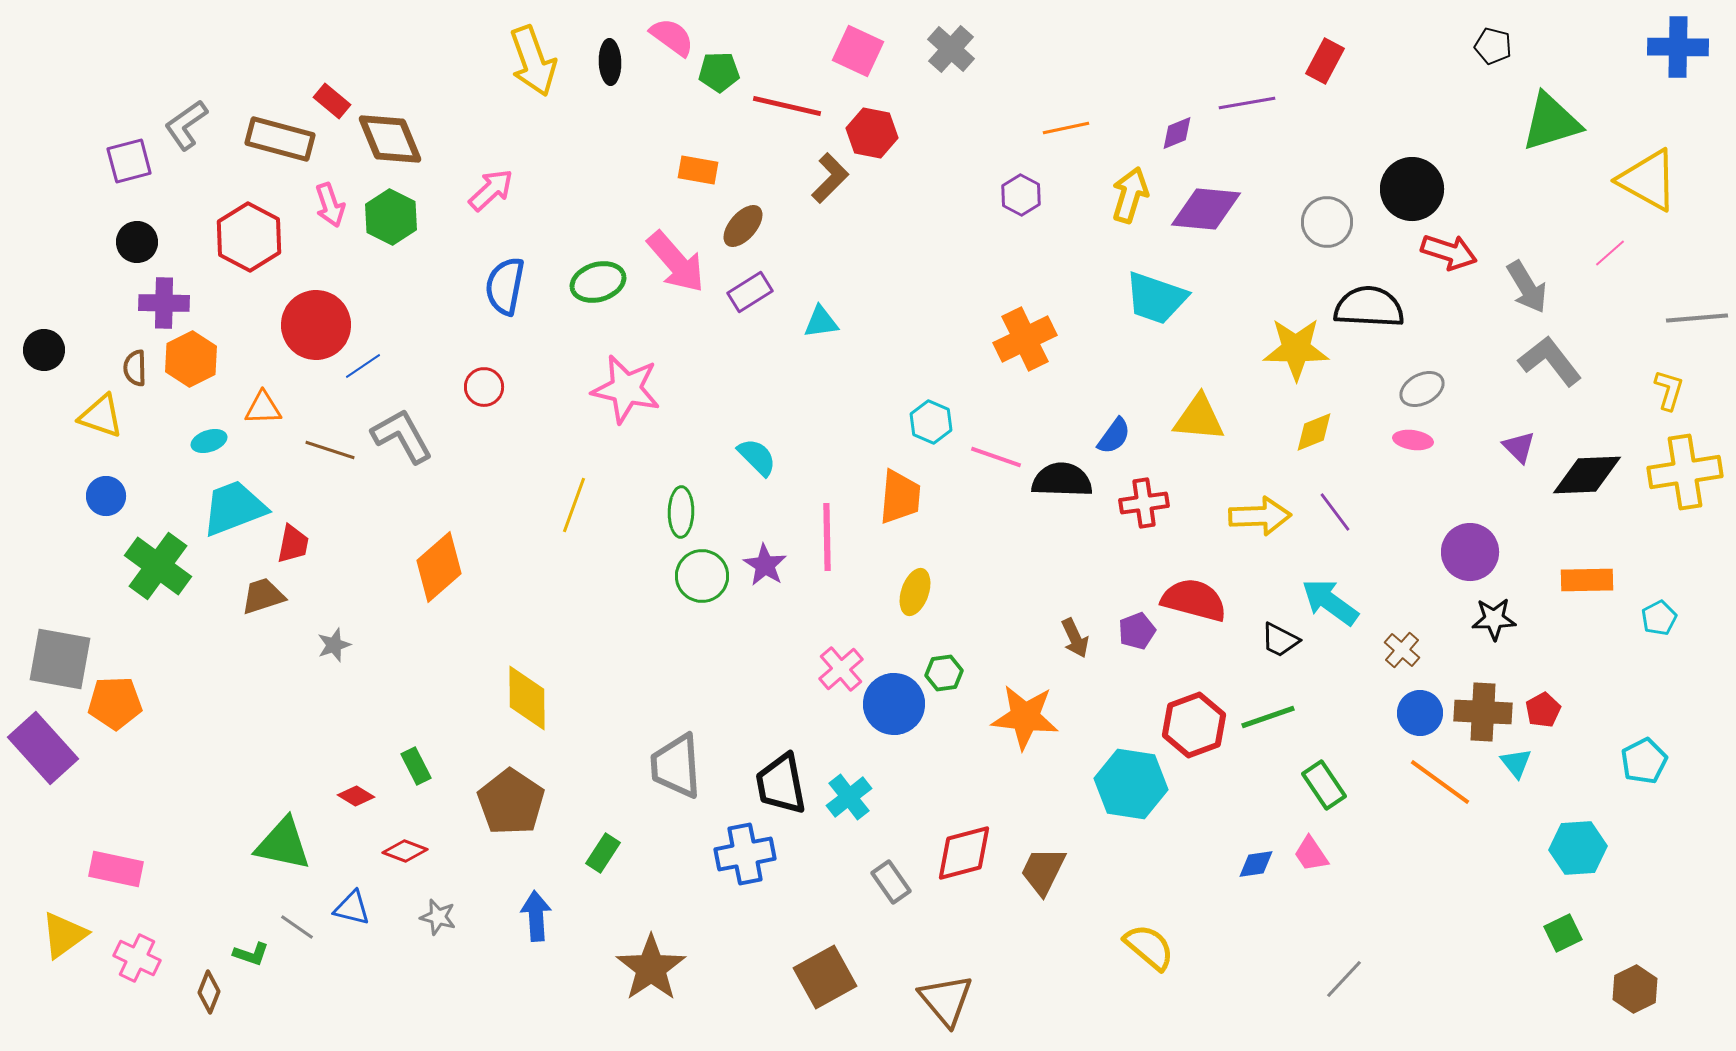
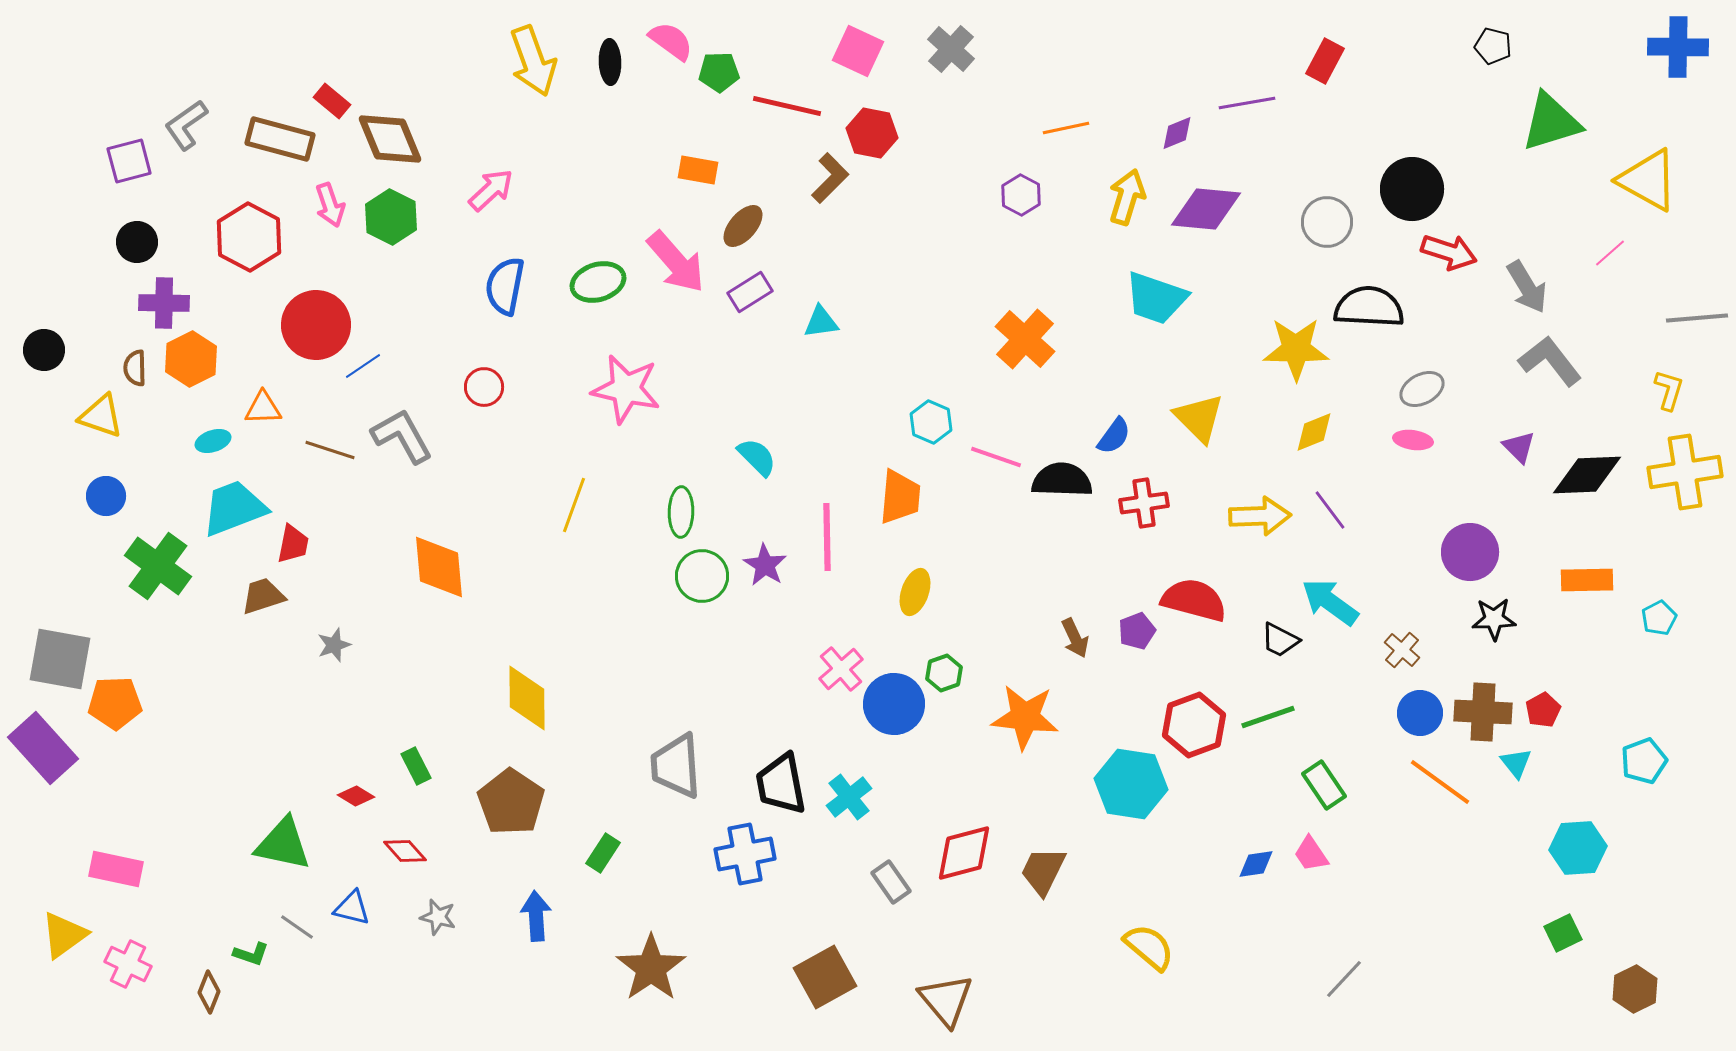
pink semicircle at (672, 37): moved 1 px left, 4 px down
yellow arrow at (1130, 195): moved 3 px left, 2 px down
orange cross at (1025, 339): rotated 22 degrees counterclockwise
yellow triangle at (1199, 418): rotated 40 degrees clockwise
cyan ellipse at (209, 441): moved 4 px right
purple line at (1335, 512): moved 5 px left, 2 px up
orange diamond at (439, 567): rotated 54 degrees counterclockwise
green hexagon at (944, 673): rotated 12 degrees counterclockwise
cyan pentagon at (1644, 761): rotated 6 degrees clockwise
red diamond at (405, 851): rotated 27 degrees clockwise
pink cross at (137, 958): moved 9 px left, 6 px down
